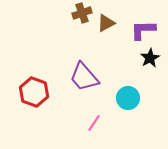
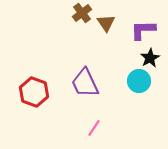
brown cross: rotated 18 degrees counterclockwise
brown triangle: rotated 36 degrees counterclockwise
purple trapezoid: moved 1 px right, 6 px down; rotated 16 degrees clockwise
cyan circle: moved 11 px right, 17 px up
pink line: moved 5 px down
